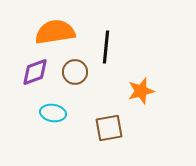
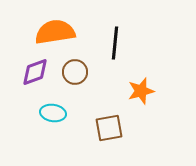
black line: moved 9 px right, 4 px up
